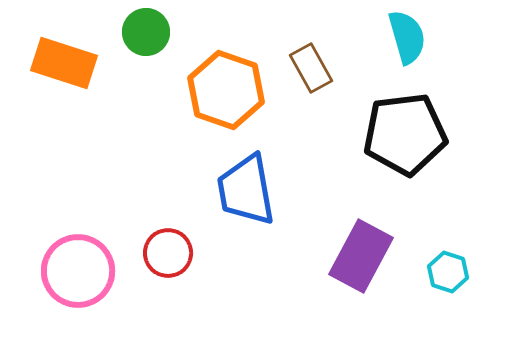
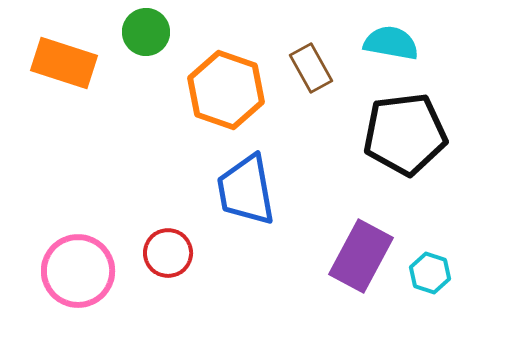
cyan semicircle: moved 16 px left, 6 px down; rotated 64 degrees counterclockwise
cyan hexagon: moved 18 px left, 1 px down
